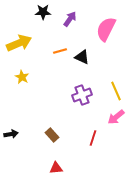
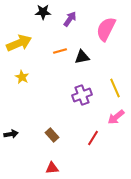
black triangle: rotated 35 degrees counterclockwise
yellow line: moved 1 px left, 3 px up
red line: rotated 14 degrees clockwise
red triangle: moved 4 px left
